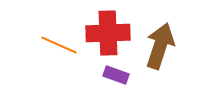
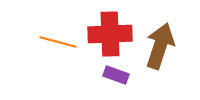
red cross: moved 2 px right, 1 px down
orange line: moved 1 px left, 3 px up; rotated 9 degrees counterclockwise
